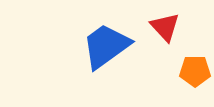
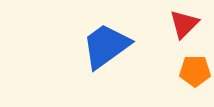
red triangle: moved 19 px right, 3 px up; rotated 28 degrees clockwise
